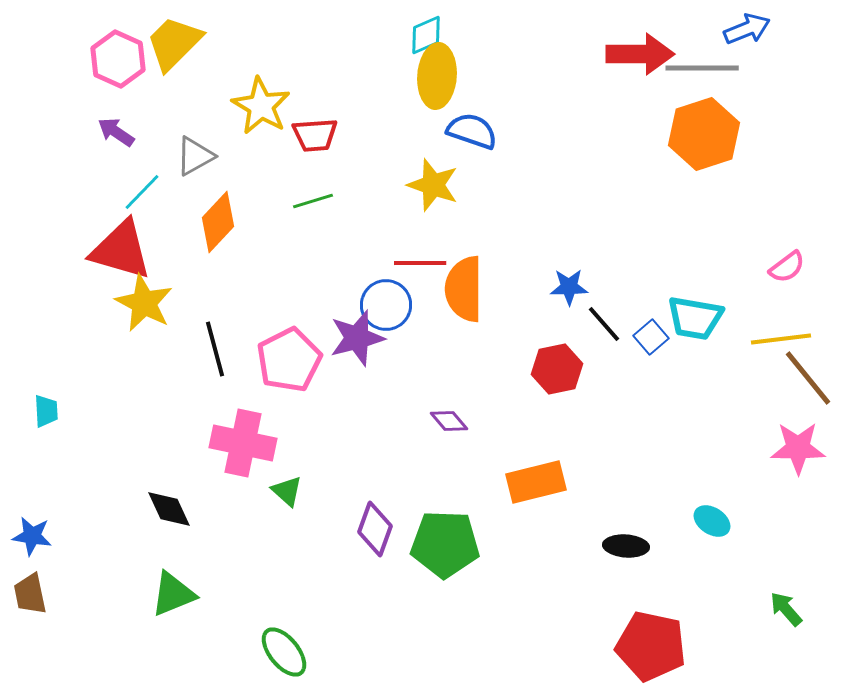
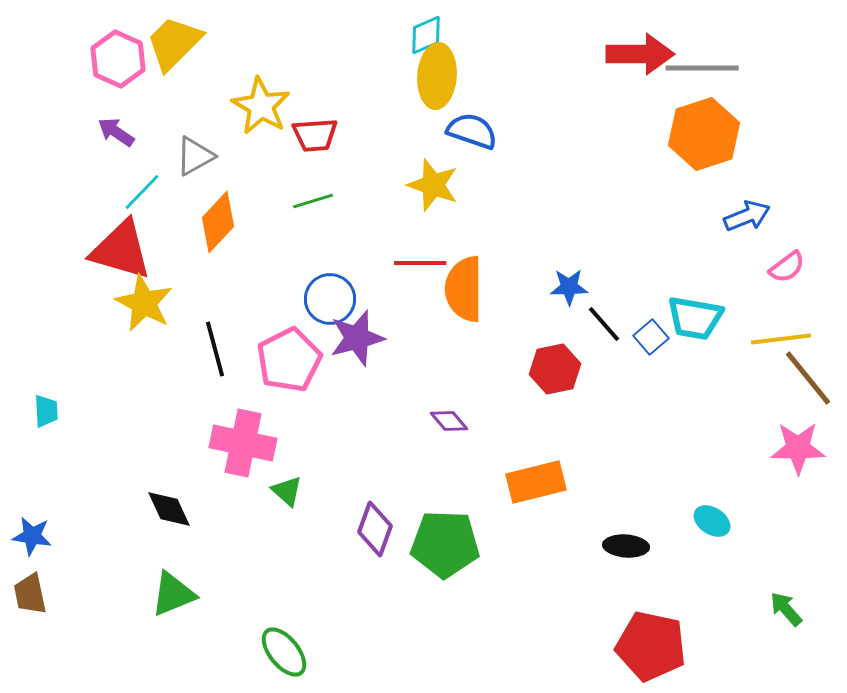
blue arrow at (747, 29): moved 187 px down
blue circle at (386, 305): moved 56 px left, 6 px up
red hexagon at (557, 369): moved 2 px left
